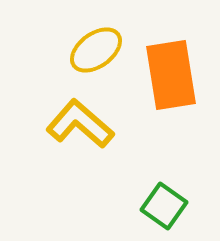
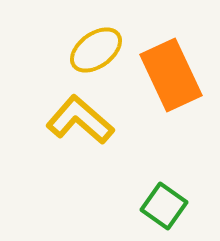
orange rectangle: rotated 16 degrees counterclockwise
yellow L-shape: moved 4 px up
